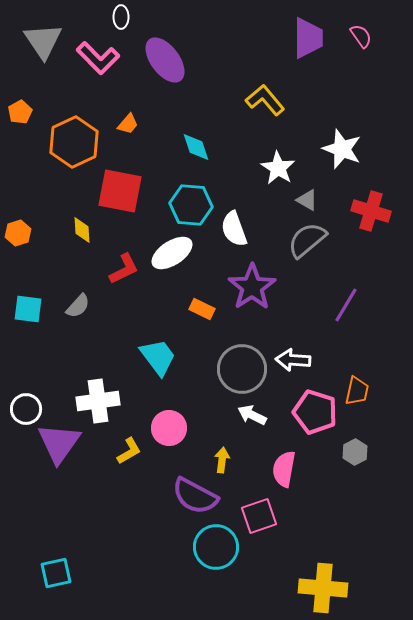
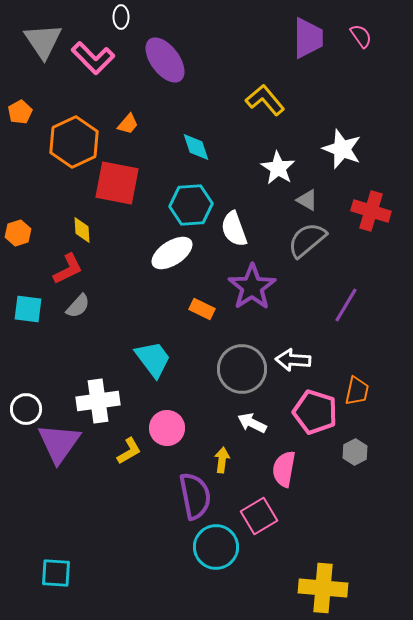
pink L-shape at (98, 58): moved 5 px left
red square at (120, 191): moved 3 px left, 8 px up
cyan hexagon at (191, 205): rotated 9 degrees counterclockwise
red L-shape at (124, 269): moved 56 px left
cyan trapezoid at (158, 357): moved 5 px left, 2 px down
white arrow at (252, 415): moved 8 px down
pink circle at (169, 428): moved 2 px left
purple semicircle at (195, 496): rotated 129 degrees counterclockwise
pink square at (259, 516): rotated 12 degrees counterclockwise
cyan square at (56, 573): rotated 16 degrees clockwise
